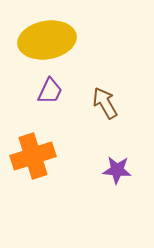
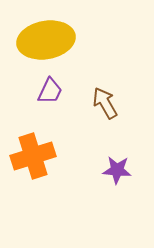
yellow ellipse: moved 1 px left
